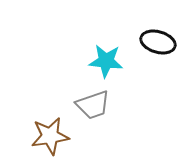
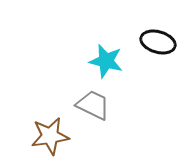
cyan star: rotated 8 degrees clockwise
gray trapezoid: rotated 135 degrees counterclockwise
